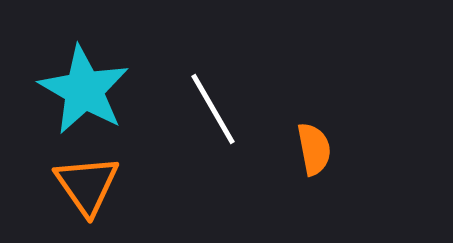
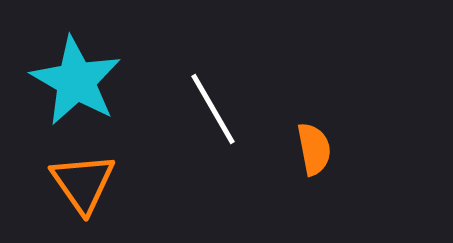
cyan star: moved 8 px left, 9 px up
orange triangle: moved 4 px left, 2 px up
